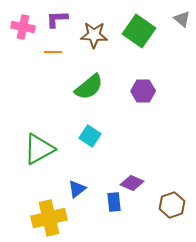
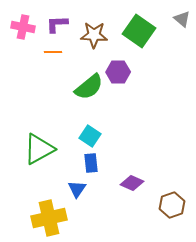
purple L-shape: moved 5 px down
purple hexagon: moved 25 px left, 19 px up
blue triangle: rotated 18 degrees counterclockwise
blue rectangle: moved 23 px left, 39 px up
